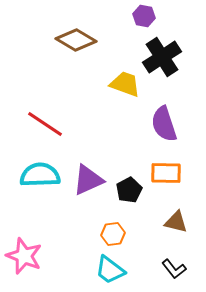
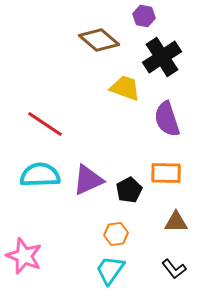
brown diamond: moved 23 px right; rotated 9 degrees clockwise
yellow trapezoid: moved 4 px down
purple semicircle: moved 3 px right, 5 px up
brown triangle: rotated 15 degrees counterclockwise
orange hexagon: moved 3 px right
cyan trapezoid: rotated 88 degrees clockwise
